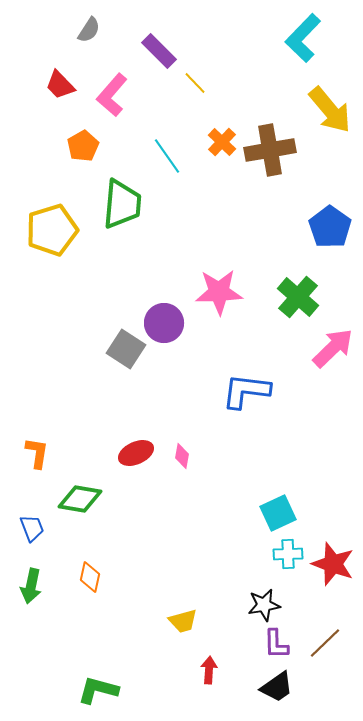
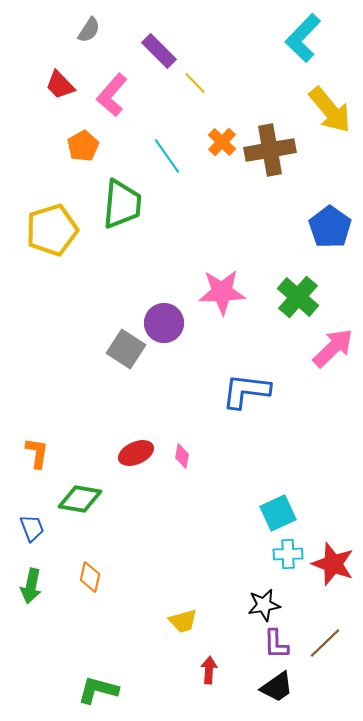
pink star: moved 3 px right
